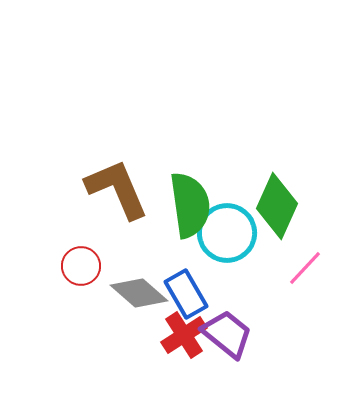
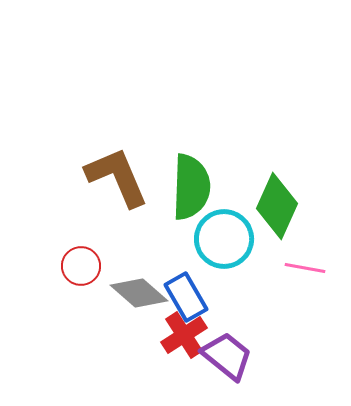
brown L-shape: moved 12 px up
green semicircle: moved 1 px right, 18 px up; rotated 10 degrees clockwise
cyan circle: moved 3 px left, 6 px down
pink line: rotated 57 degrees clockwise
blue rectangle: moved 3 px down
purple trapezoid: moved 22 px down
